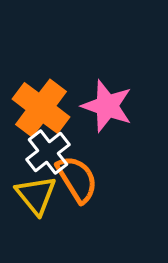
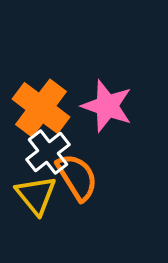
orange semicircle: moved 2 px up
